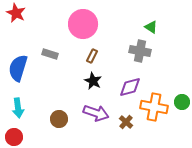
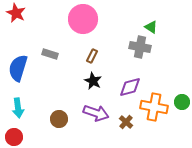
pink circle: moved 5 px up
gray cross: moved 4 px up
